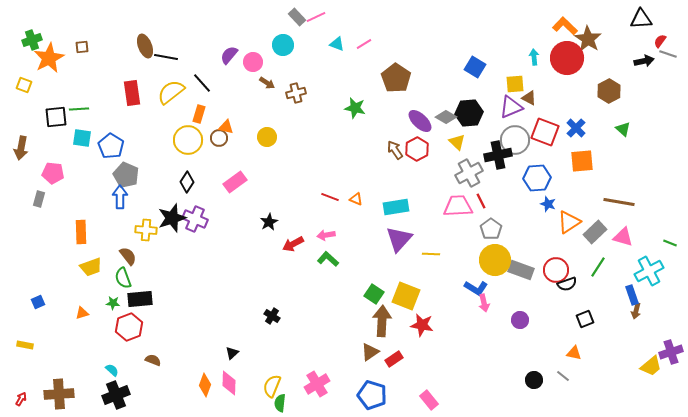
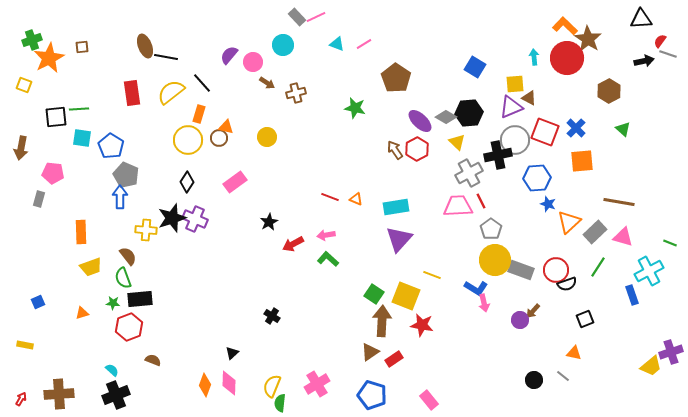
orange triangle at (569, 222): rotated 10 degrees counterclockwise
yellow line at (431, 254): moved 1 px right, 21 px down; rotated 18 degrees clockwise
brown arrow at (636, 311): moved 103 px left; rotated 28 degrees clockwise
